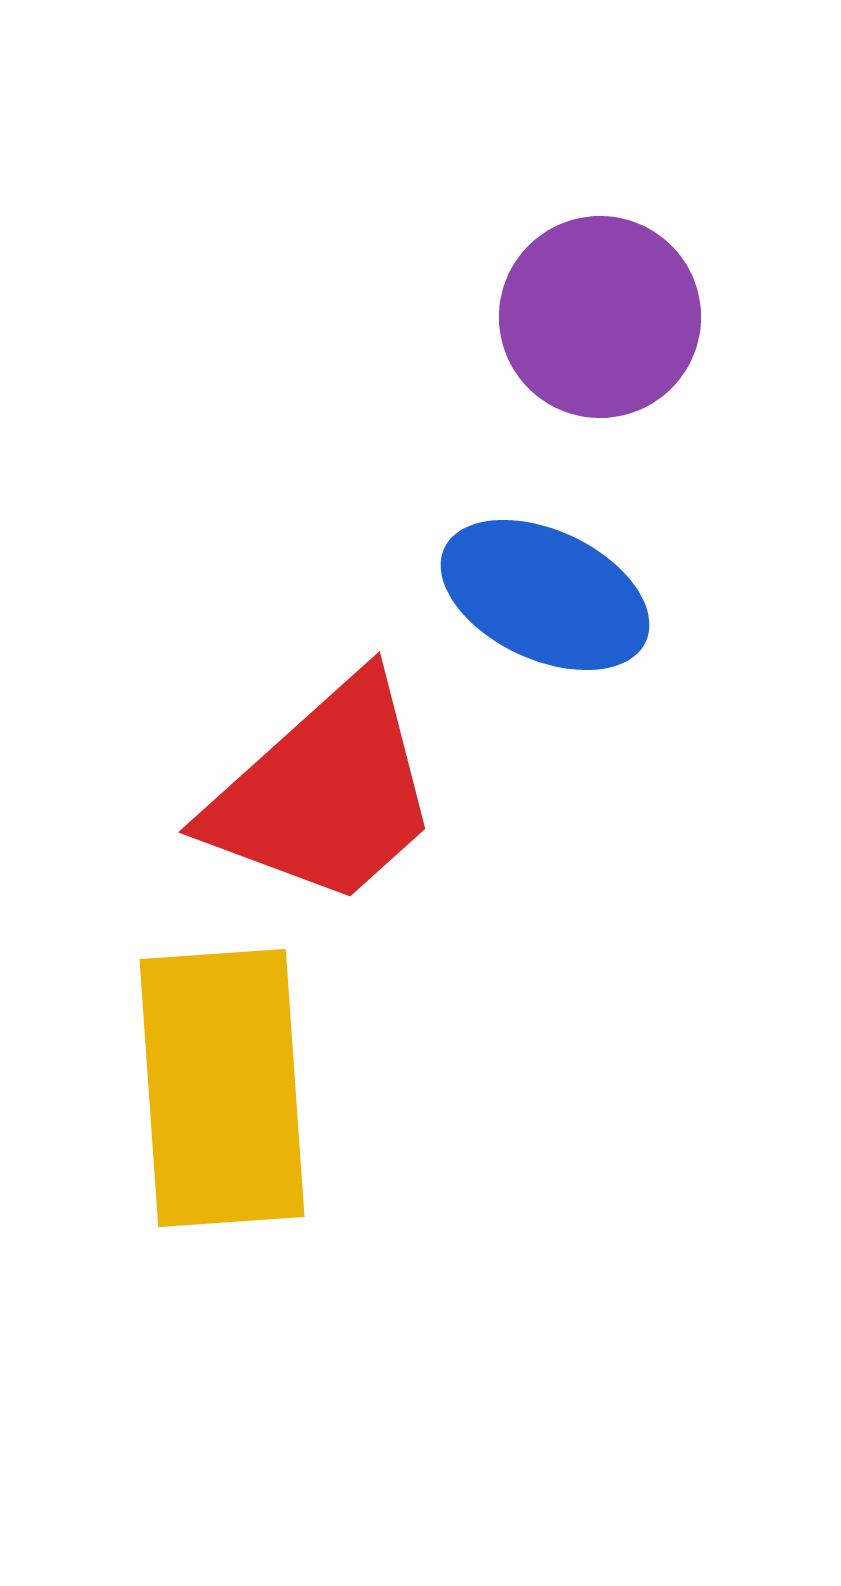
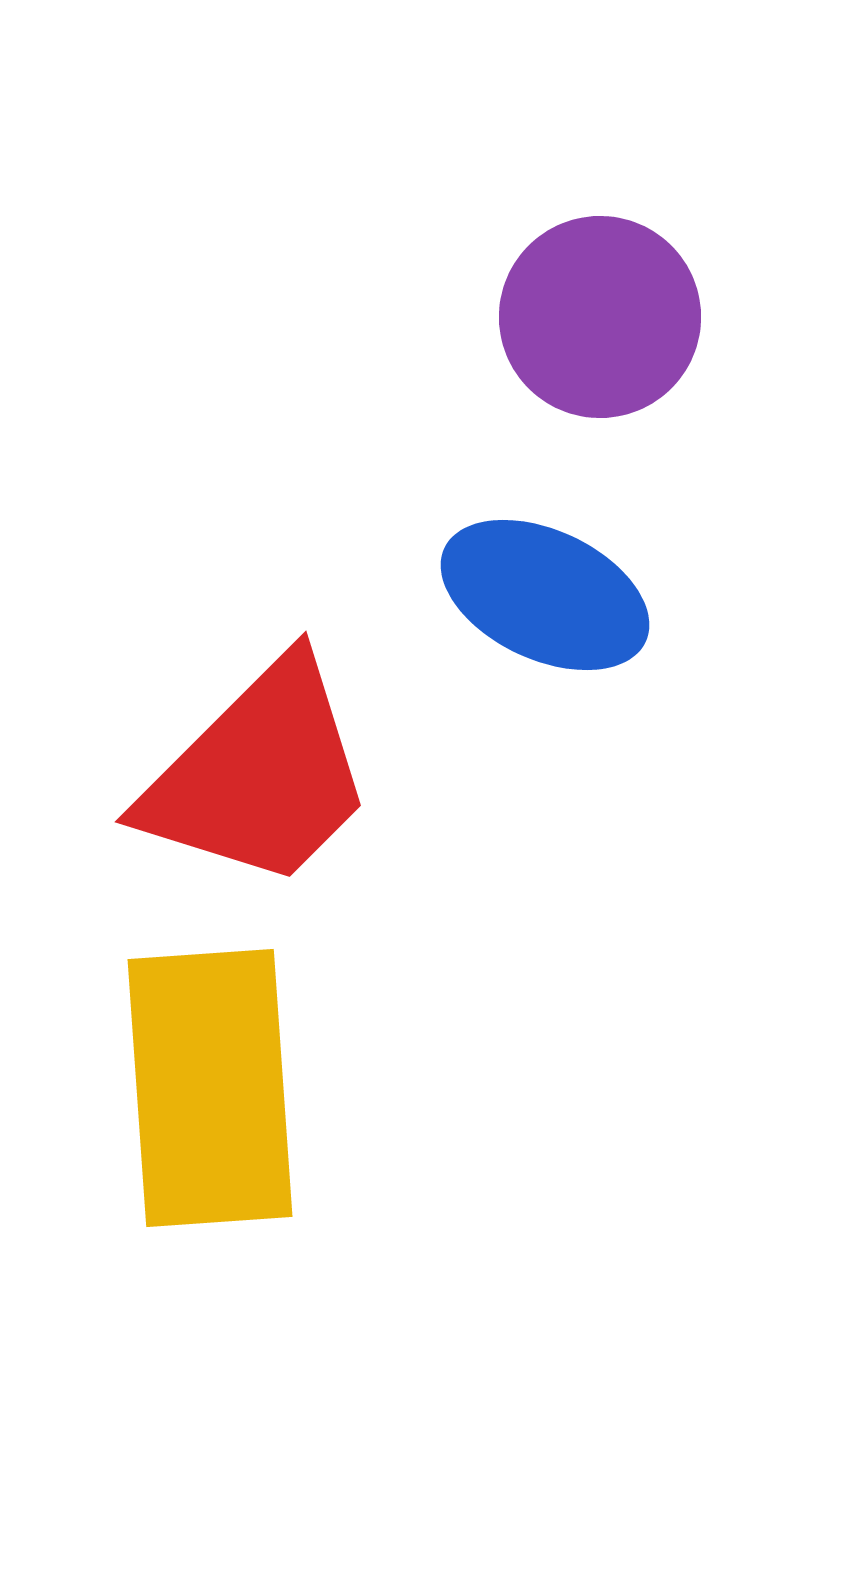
red trapezoid: moved 66 px left, 18 px up; rotated 3 degrees counterclockwise
yellow rectangle: moved 12 px left
